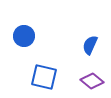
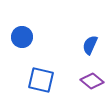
blue circle: moved 2 px left, 1 px down
blue square: moved 3 px left, 3 px down
